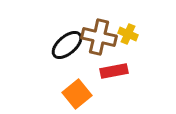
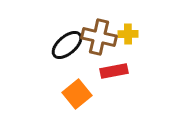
yellow cross: rotated 24 degrees counterclockwise
